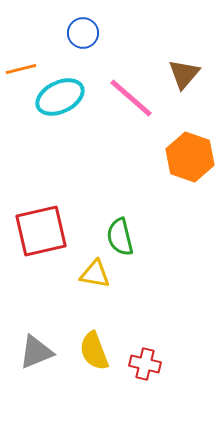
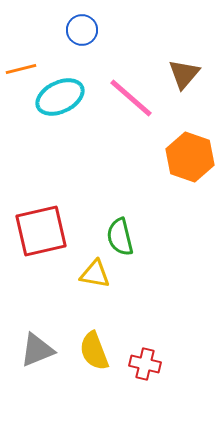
blue circle: moved 1 px left, 3 px up
gray triangle: moved 1 px right, 2 px up
